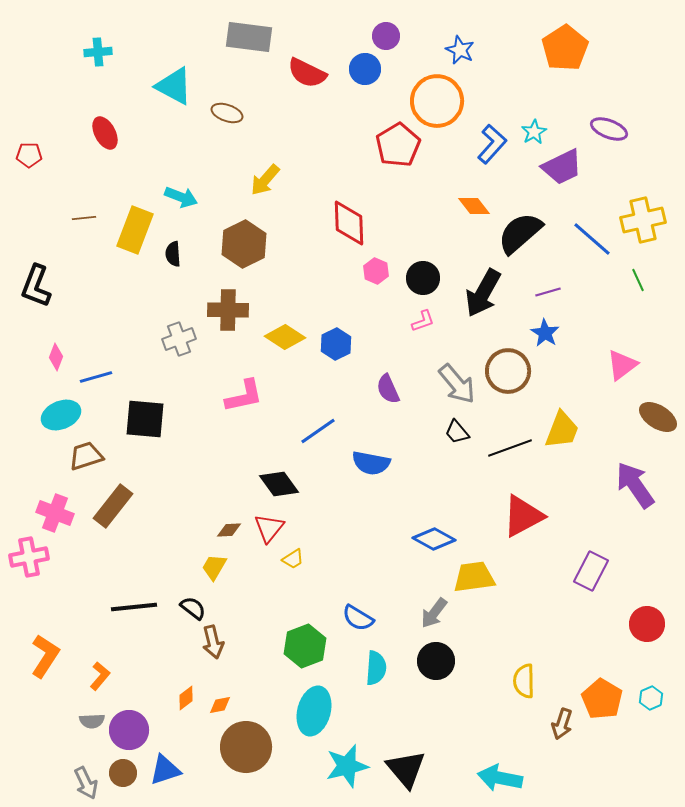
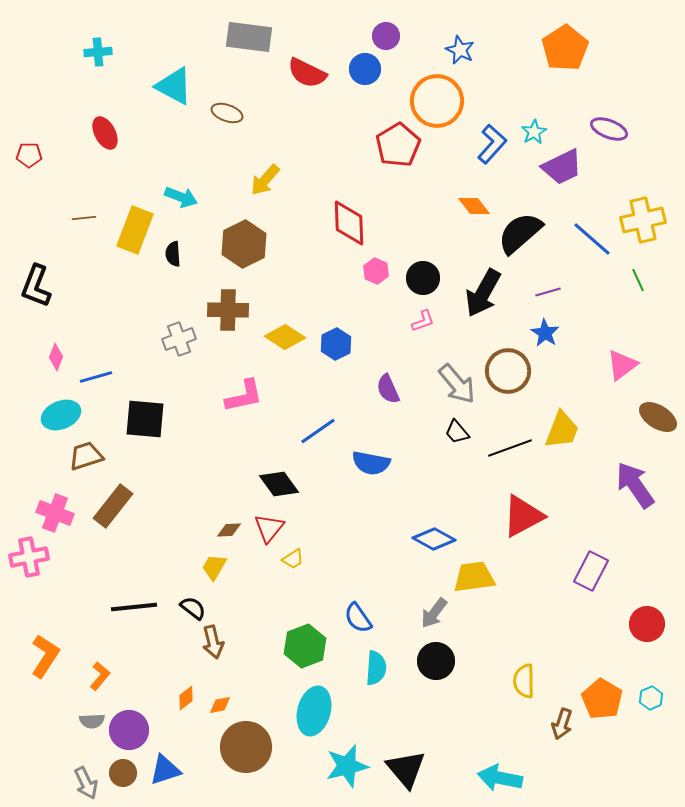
blue semicircle at (358, 618): rotated 24 degrees clockwise
